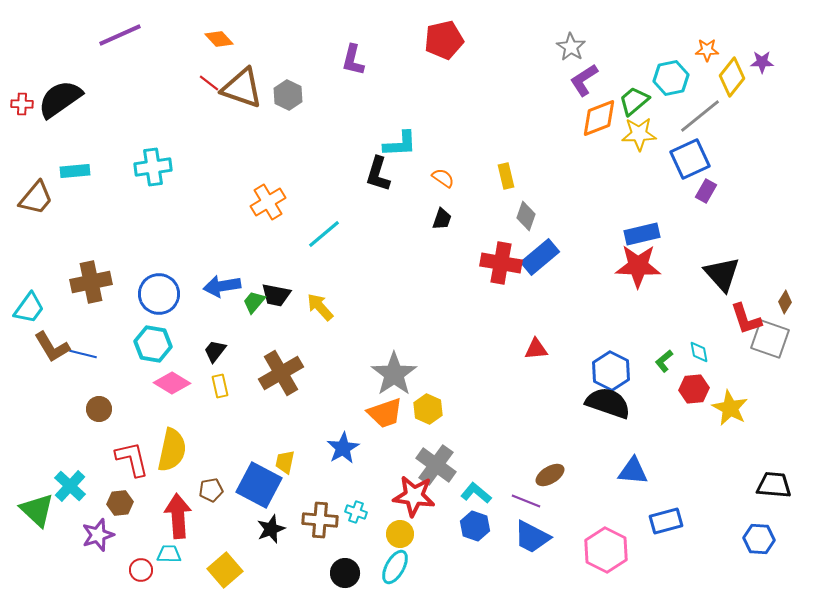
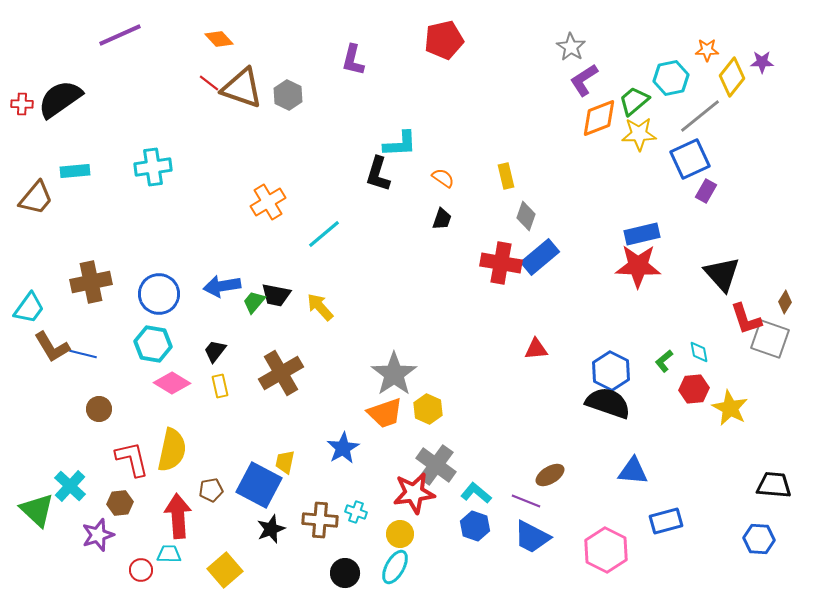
red star at (414, 496): moved 3 px up; rotated 15 degrees counterclockwise
